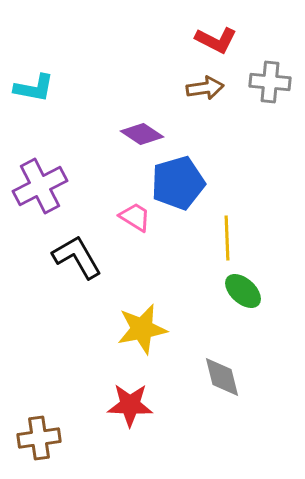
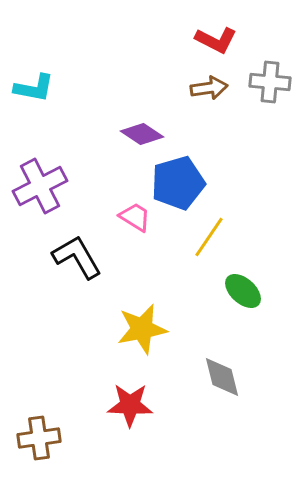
brown arrow: moved 4 px right
yellow line: moved 18 px left, 1 px up; rotated 36 degrees clockwise
